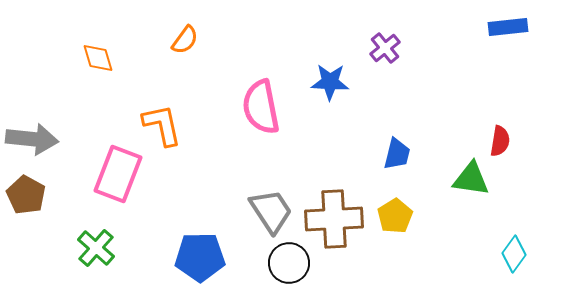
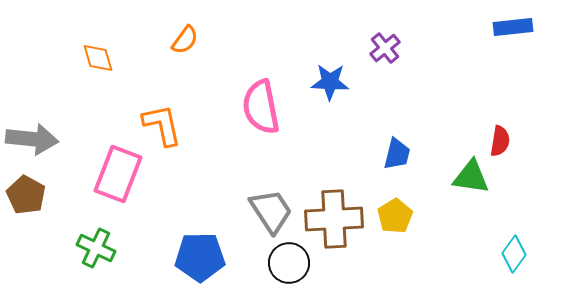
blue rectangle: moved 5 px right
green triangle: moved 2 px up
green cross: rotated 15 degrees counterclockwise
